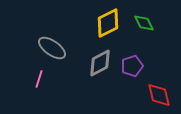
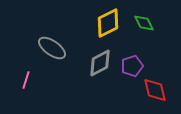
pink line: moved 13 px left, 1 px down
red diamond: moved 4 px left, 5 px up
